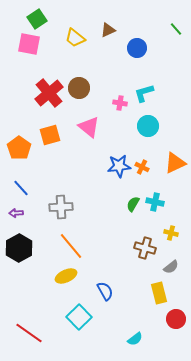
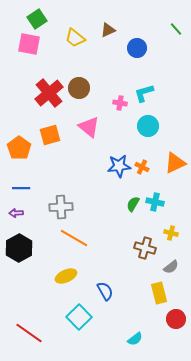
blue line: rotated 48 degrees counterclockwise
orange line: moved 3 px right, 8 px up; rotated 20 degrees counterclockwise
